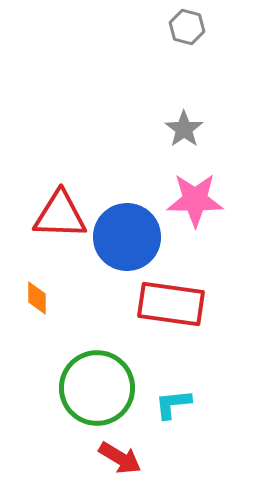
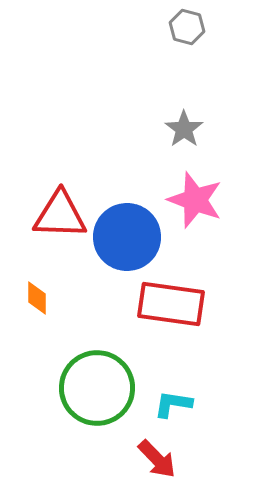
pink star: rotated 20 degrees clockwise
cyan L-shape: rotated 15 degrees clockwise
red arrow: moved 37 px right, 1 px down; rotated 15 degrees clockwise
